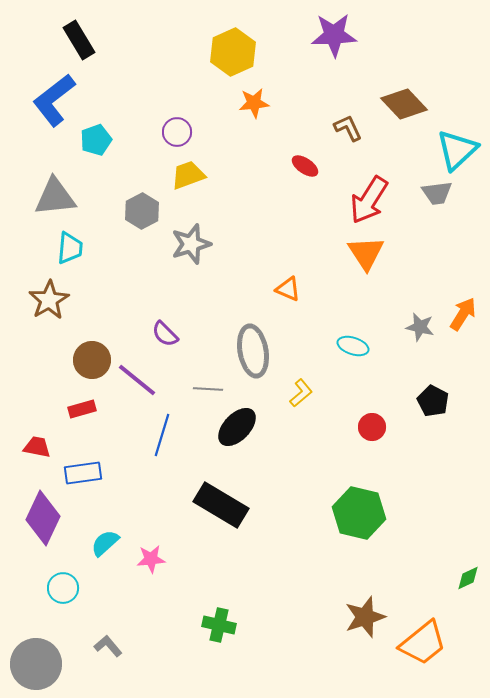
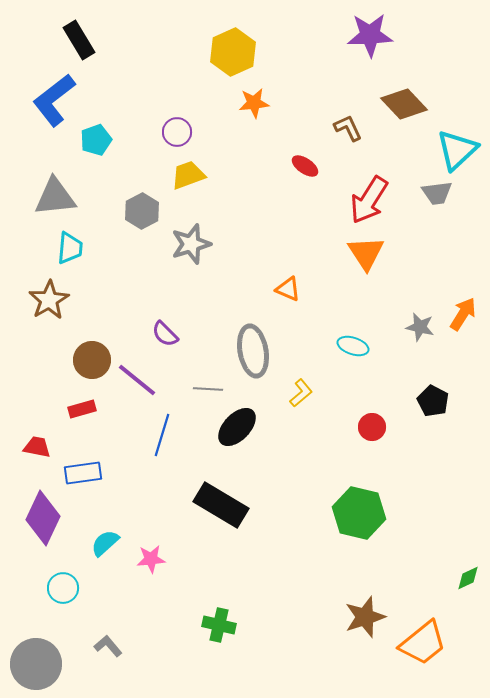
purple star at (334, 35): moved 36 px right
